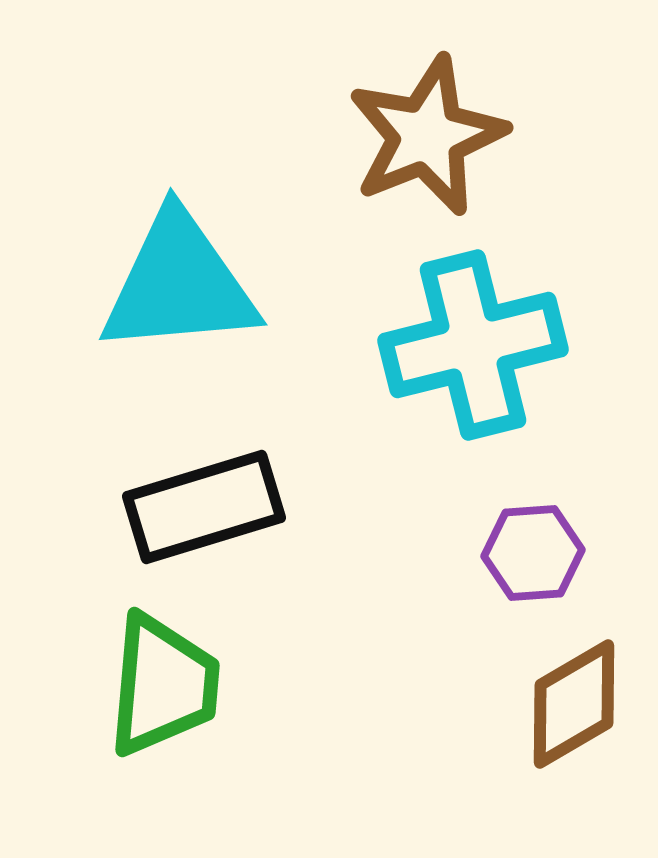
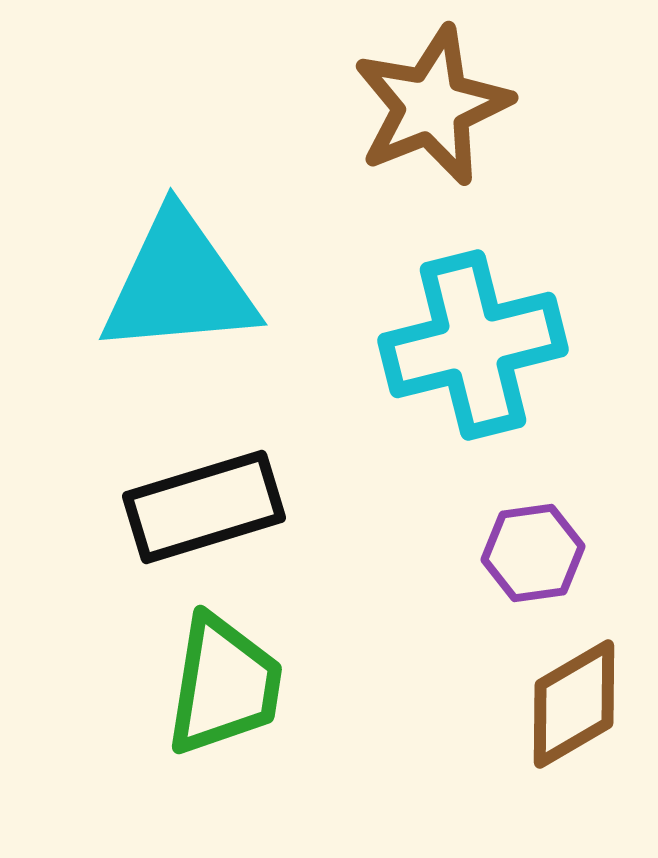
brown star: moved 5 px right, 30 px up
purple hexagon: rotated 4 degrees counterclockwise
green trapezoid: moved 61 px right; rotated 4 degrees clockwise
